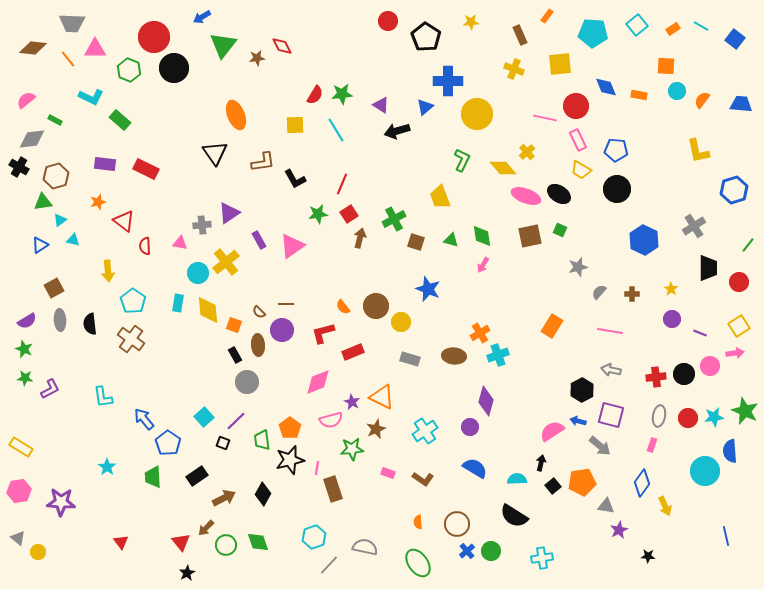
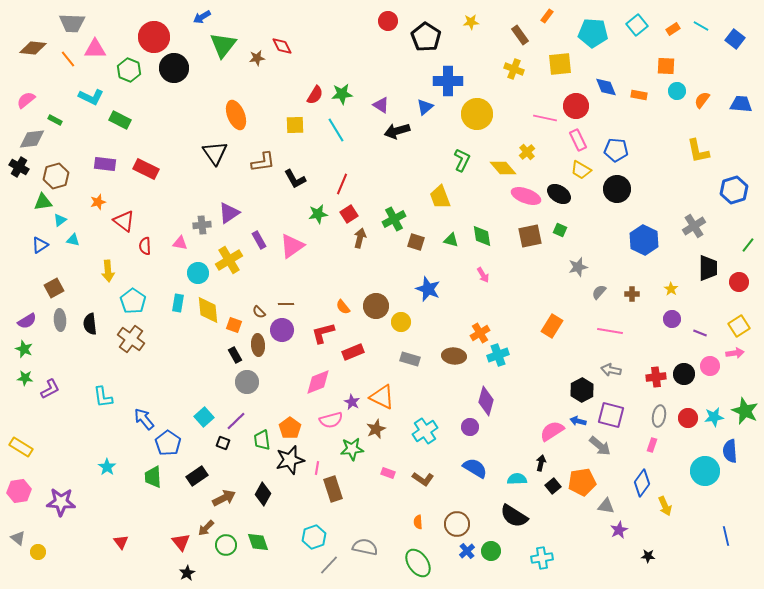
brown rectangle at (520, 35): rotated 12 degrees counterclockwise
green rectangle at (120, 120): rotated 15 degrees counterclockwise
yellow cross at (226, 262): moved 3 px right, 2 px up; rotated 8 degrees clockwise
pink arrow at (483, 265): moved 10 px down; rotated 63 degrees counterclockwise
